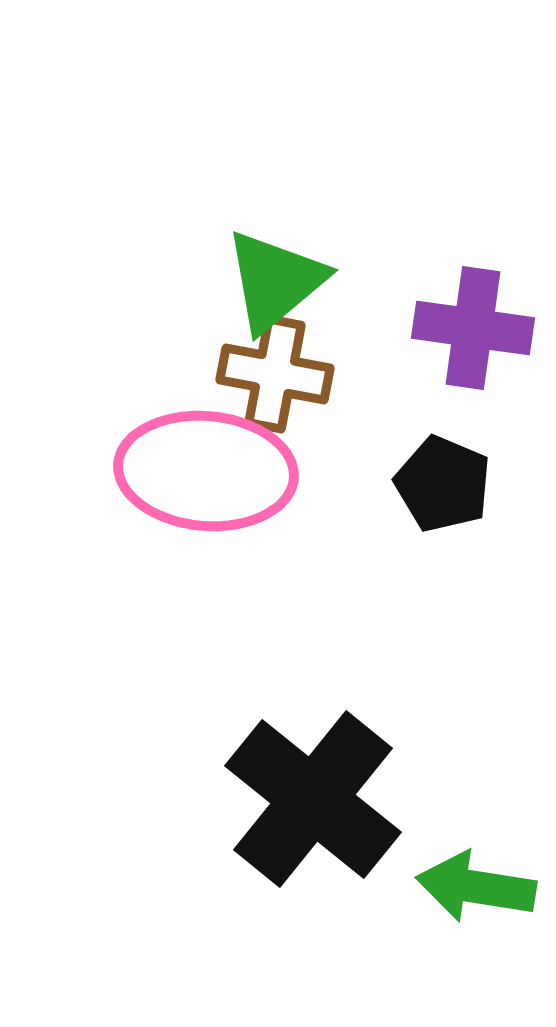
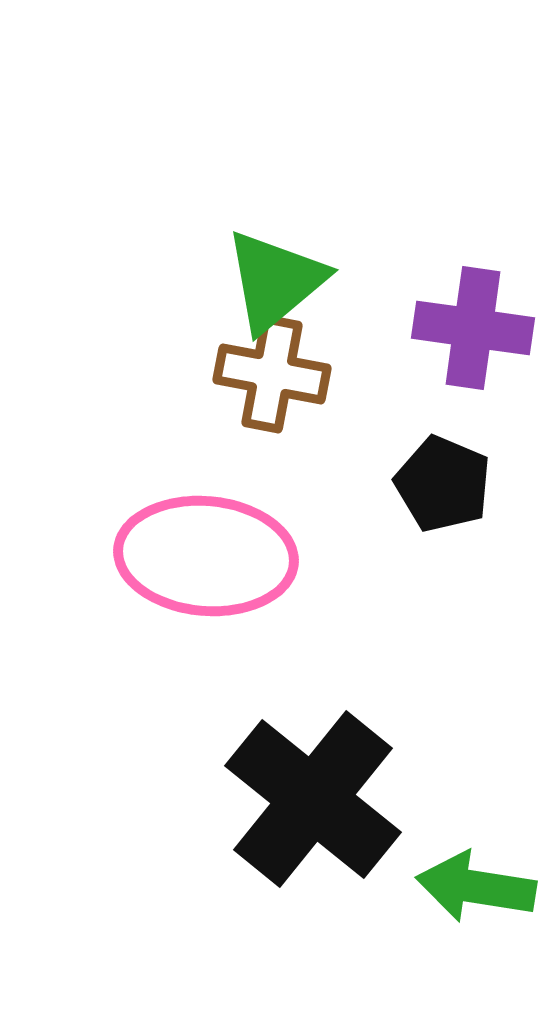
brown cross: moved 3 px left
pink ellipse: moved 85 px down
